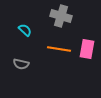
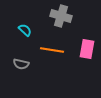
orange line: moved 7 px left, 1 px down
